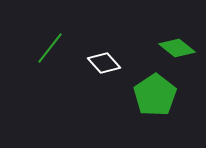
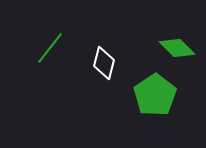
green diamond: rotated 6 degrees clockwise
white diamond: rotated 56 degrees clockwise
